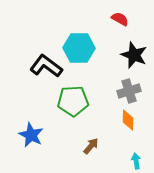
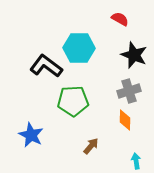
orange diamond: moved 3 px left
